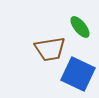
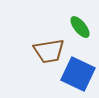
brown trapezoid: moved 1 px left, 2 px down
